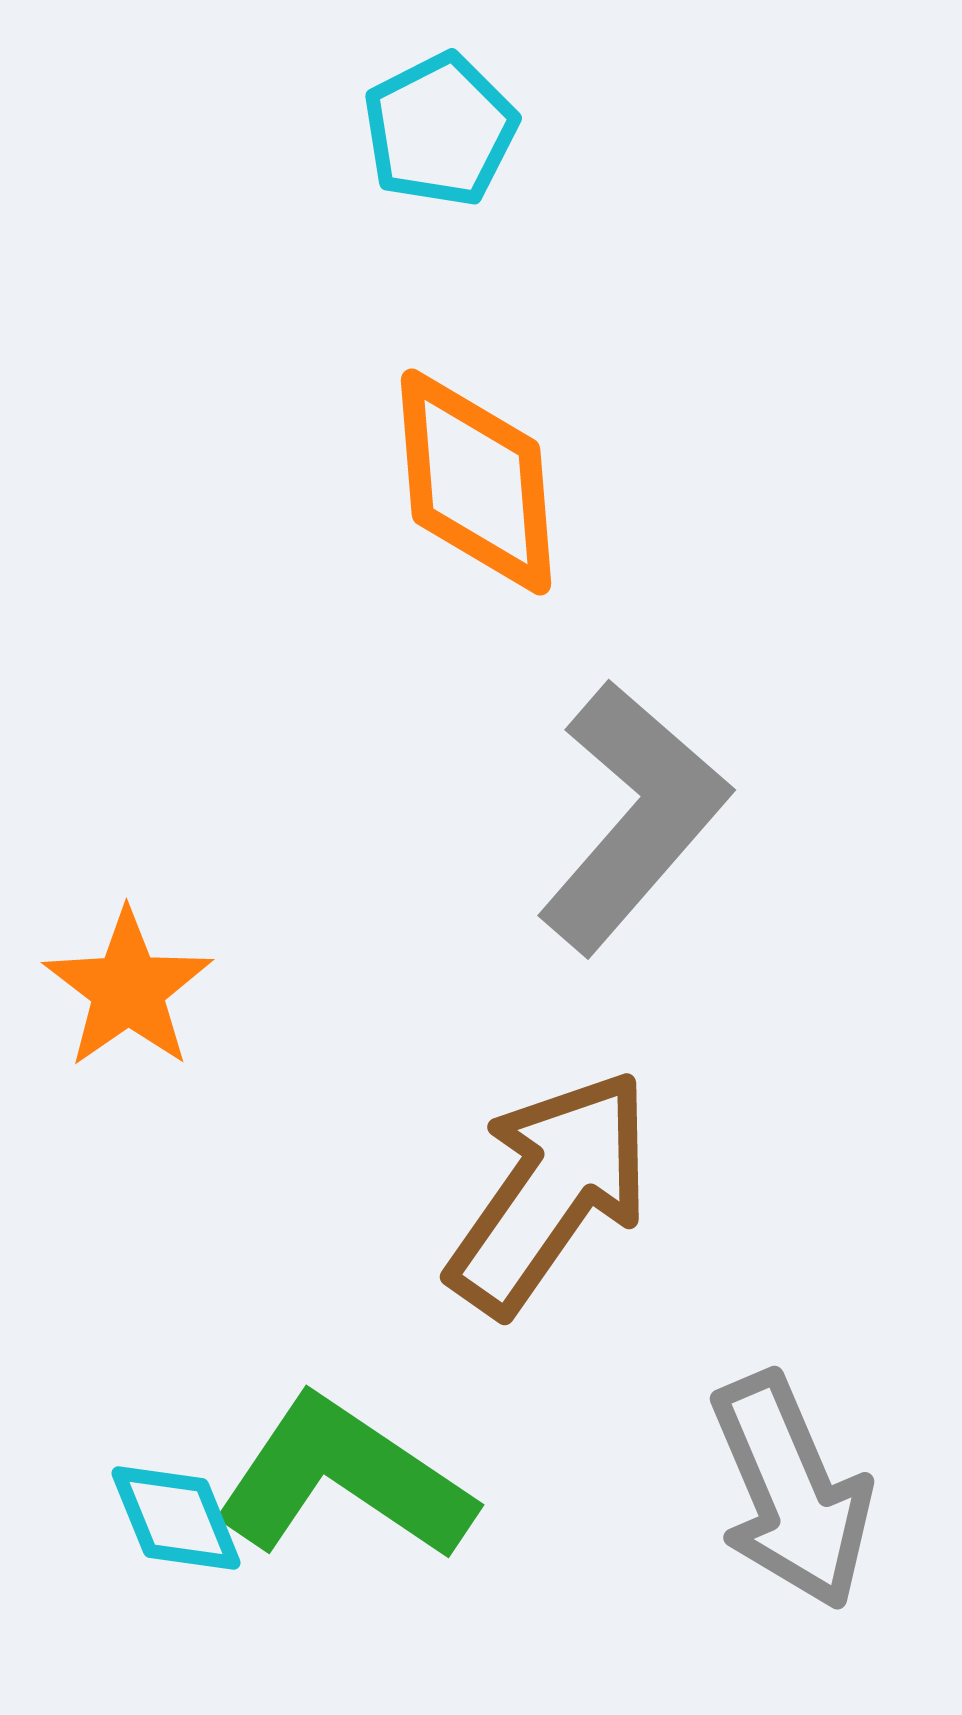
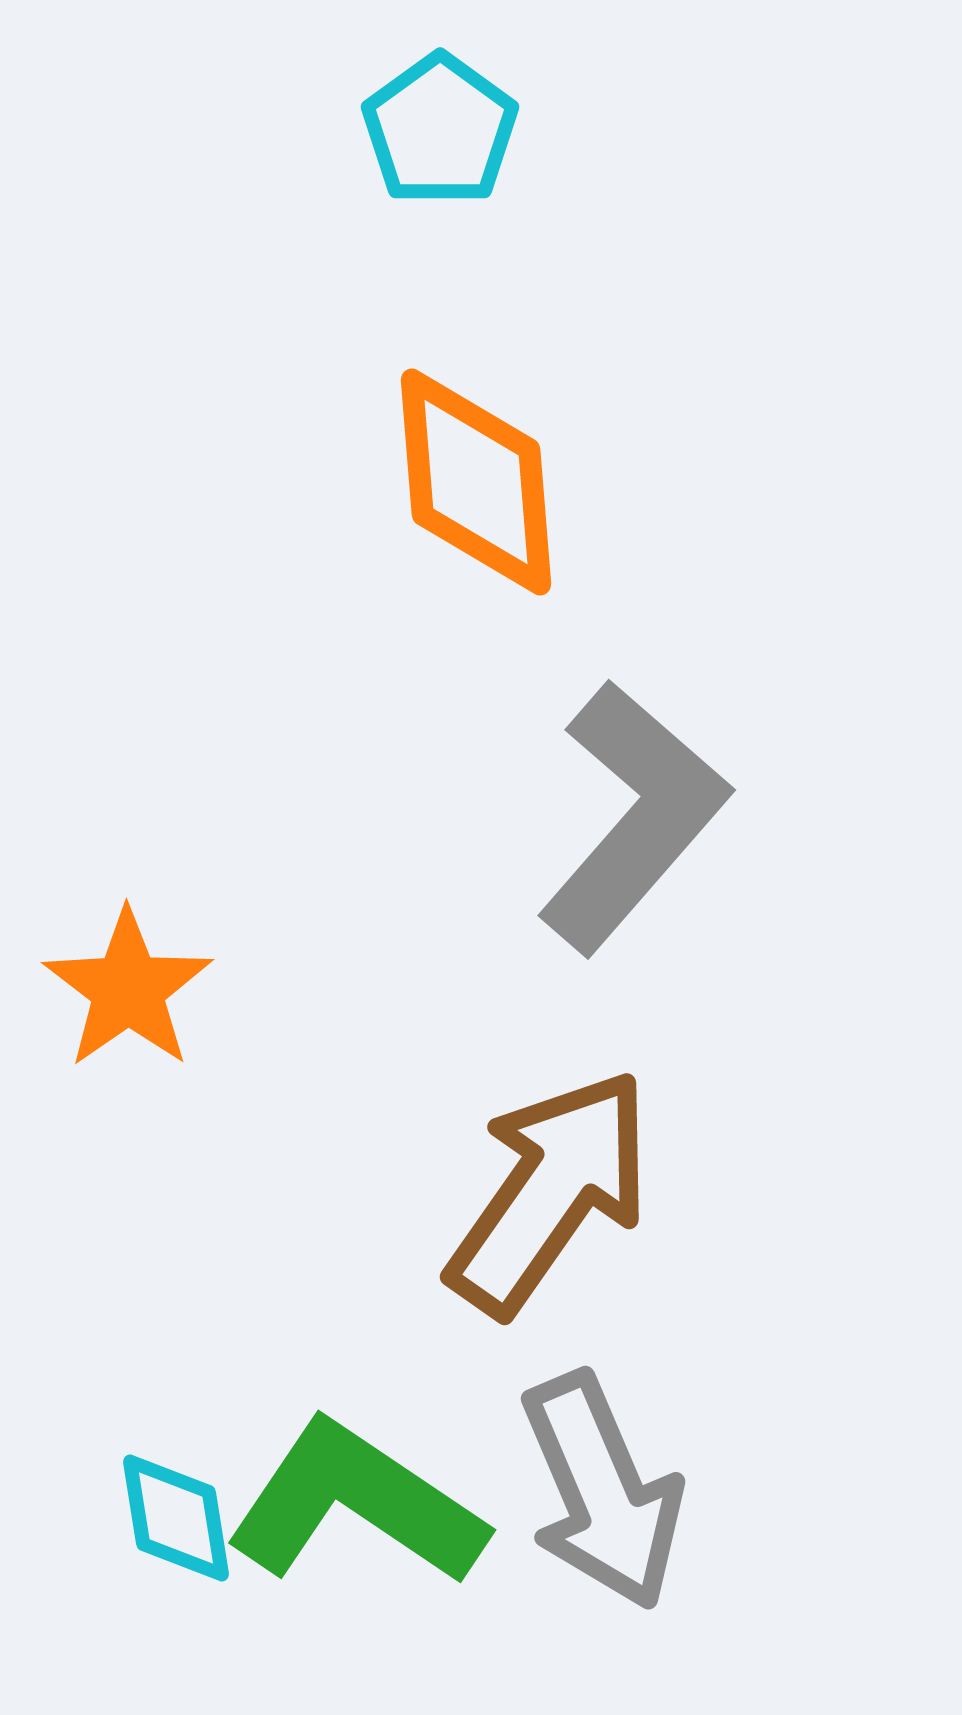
cyan pentagon: rotated 9 degrees counterclockwise
green L-shape: moved 12 px right, 25 px down
gray arrow: moved 189 px left
cyan diamond: rotated 13 degrees clockwise
